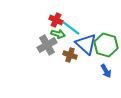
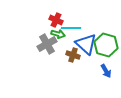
cyan line: rotated 36 degrees counterclockwise
gray cross: moved 1 px up
brown cross: moved 3 px right
